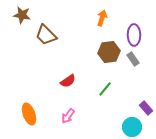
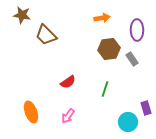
orange arrow: rotated 63 degrees clockwise
purple ellipse: moved 3 px right, 5 px up
brown hexagon: moved 3 px up
gray rectangle: moved 1 px left
red semicircle: moved 1 px down
green line: rotated 21 degrees counterclockwise
purple rectangle: rotated 24 degrees clockwise
orange ellipse: moved 2 px right, 2 px up
cyan circle: moved 4 px left, 5 px up
